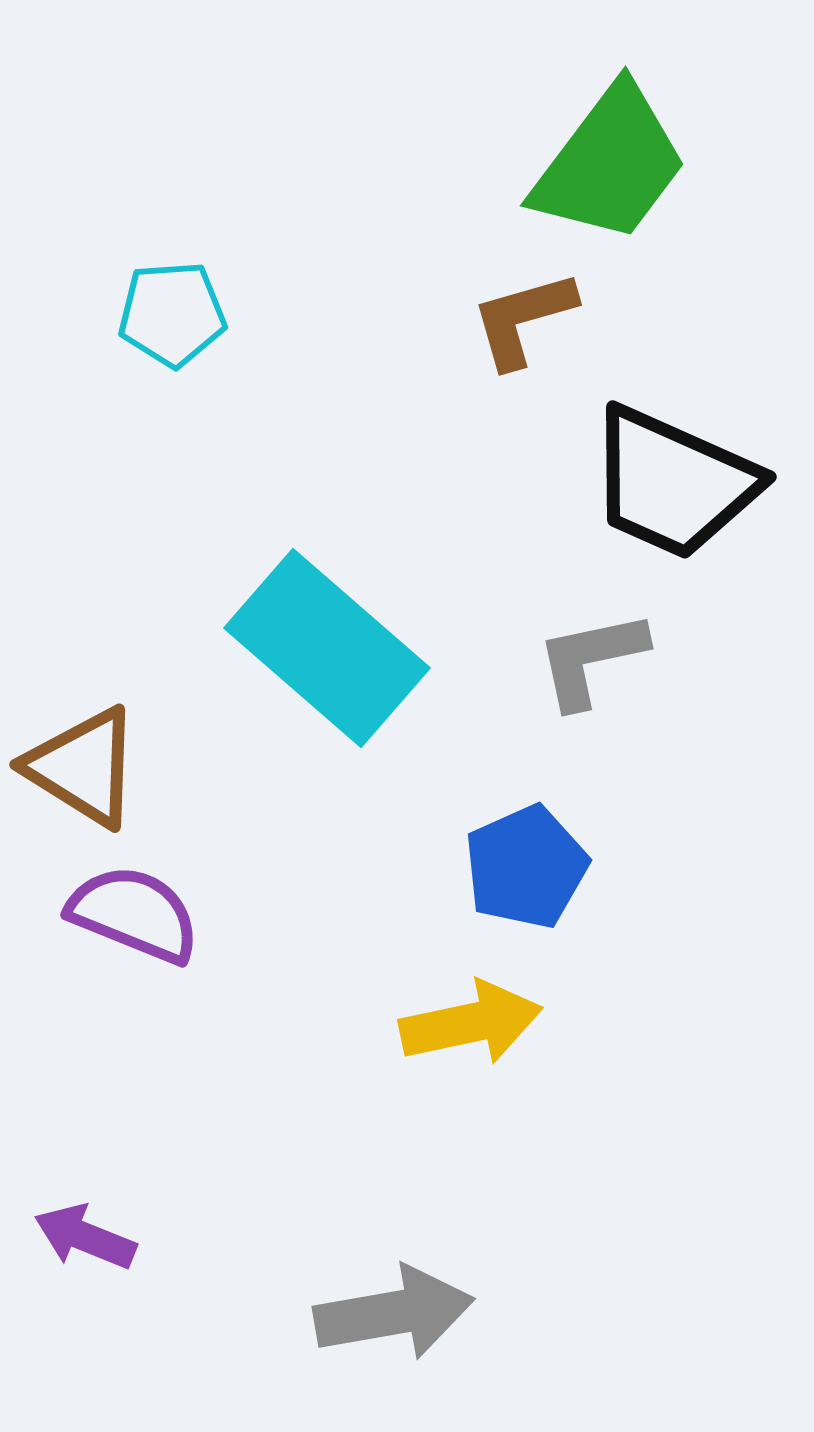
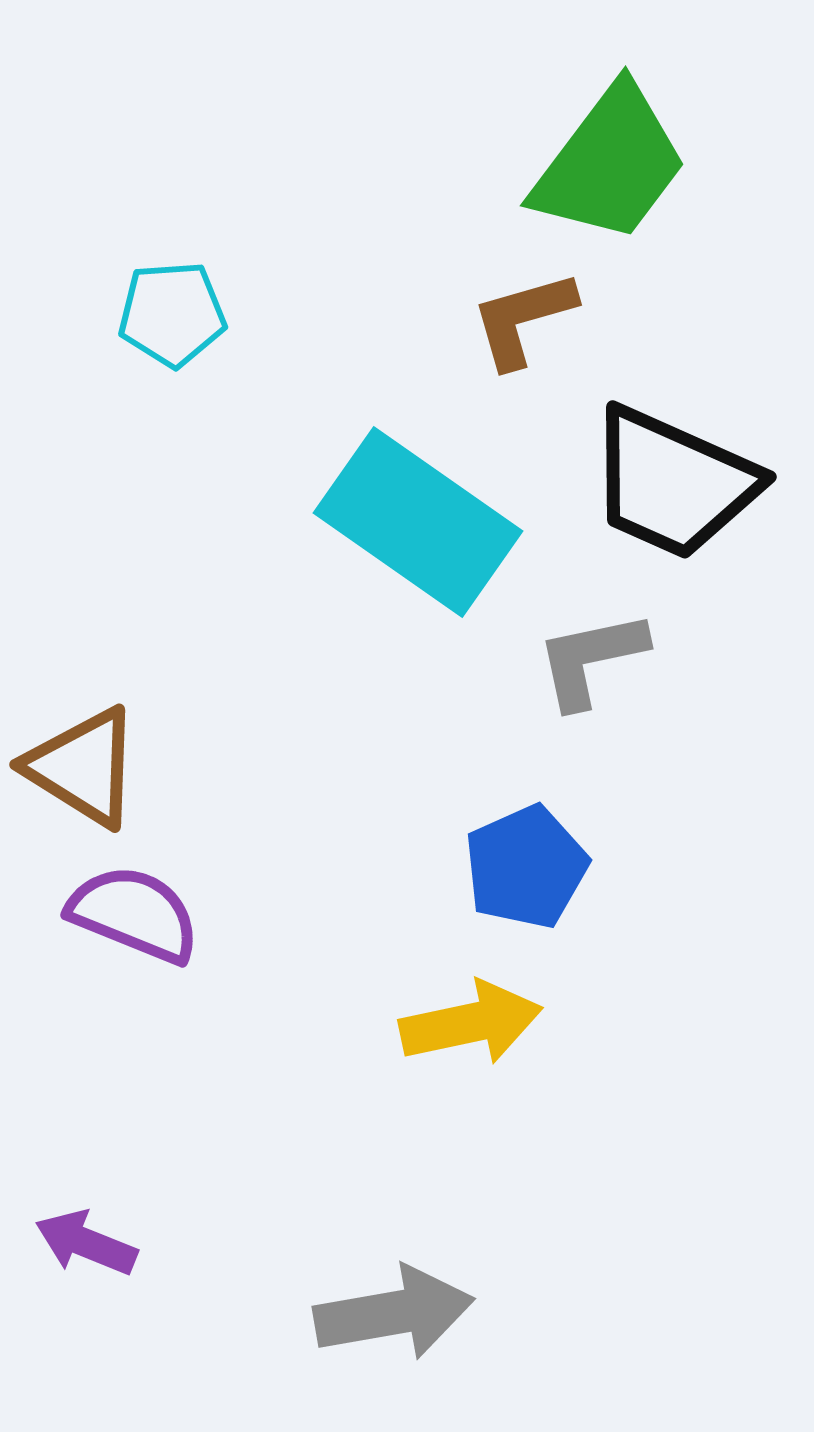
cyan rectangle: moved 91 px right, 126 px up; rotated 6 degrees counterclockwise
purple arrow: moved 1 px right, 6 px down
